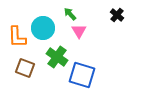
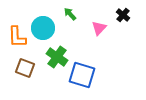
black cross: moved 6 px right
pink triangle: moved 20 px right, 3 px up; rotated 14 degrees clockwise
